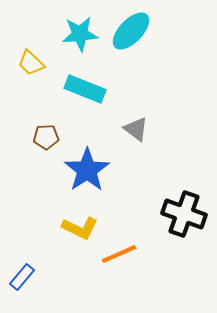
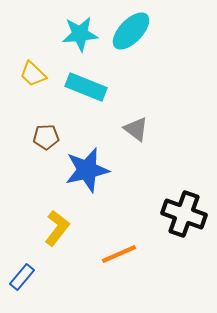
yellow trapezoid: moved 2 px right, 11 px down
cyan rectangle: moved 1 px right, 2 px up
blue star: rotated 21 degrees clockwise
yellow L-shape: moved 23 px left; rotated 78 degrees counterclockwise
